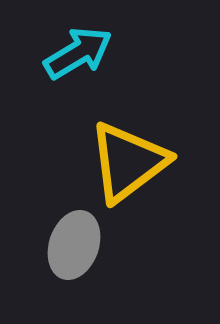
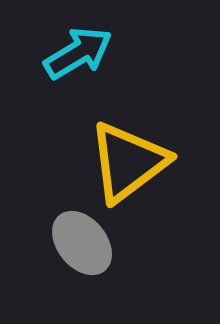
gray ellipse: moved 8 px right, 2 px up; rotated 58 degrees counterclockwise
